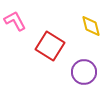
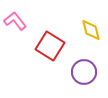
pink L-shape: rotated 10 degrees counterclockwise
yellow diamond: moved 4 px down
